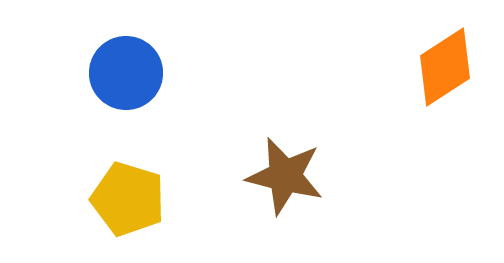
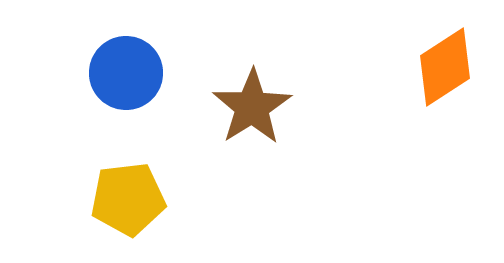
brown star: moved 33 px left, 69 px up; rotated 26 degrees clockwise
yellow pentagon: rotated 24 degrees counterclockwise
